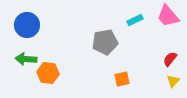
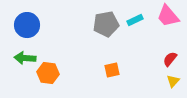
gray pentagon: moved 1 px right, 18 px up
green arrow: moved 1 px left, 1 px up
orange square: moved 10 px left, 9 px up
